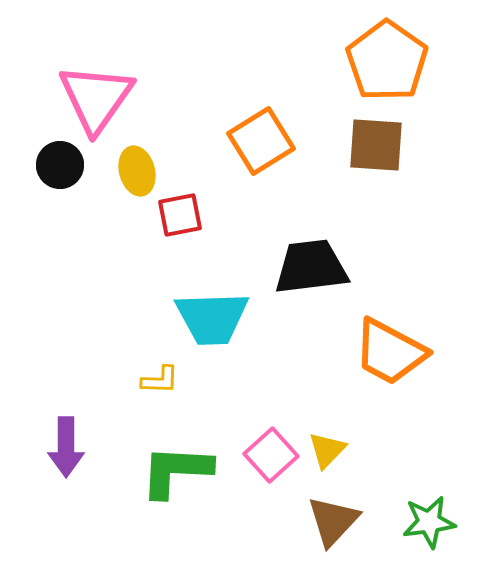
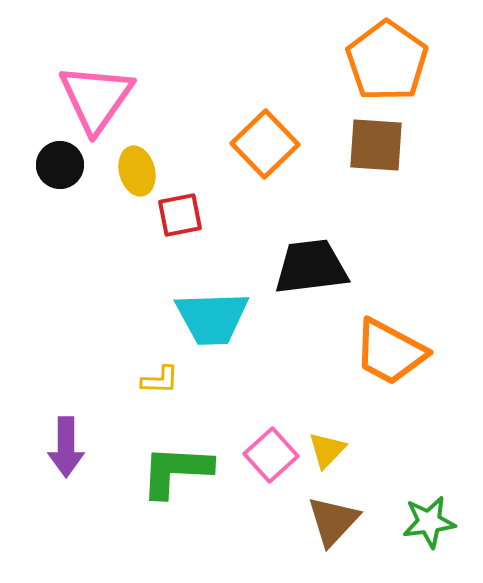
orange square: moved 4 px right, 3 px down; rotated 12 degrees counterclockwise
